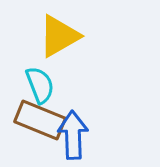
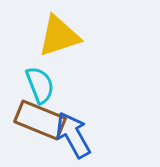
yellow triangle: rotated 12 degrees clockwise
blue arrow: rotated 27 degrees counterclockwise
